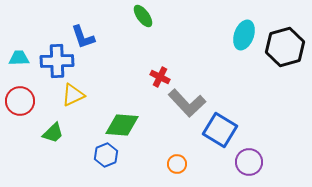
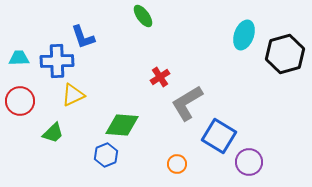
black hexagon: moved 7 px down
red cross: rotated 30 degrees clockwise
gray L-shape: rotated 102 degrees clockwise
blue square: moved 1 px left, 6 px down
